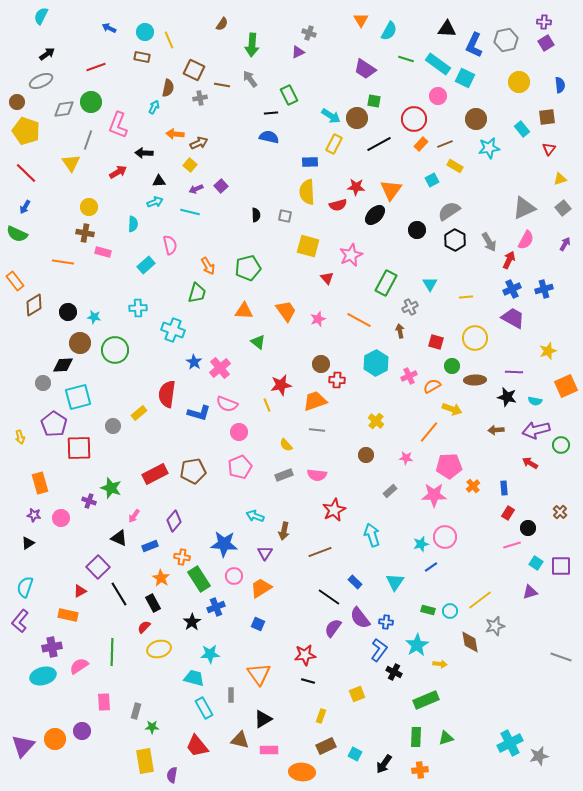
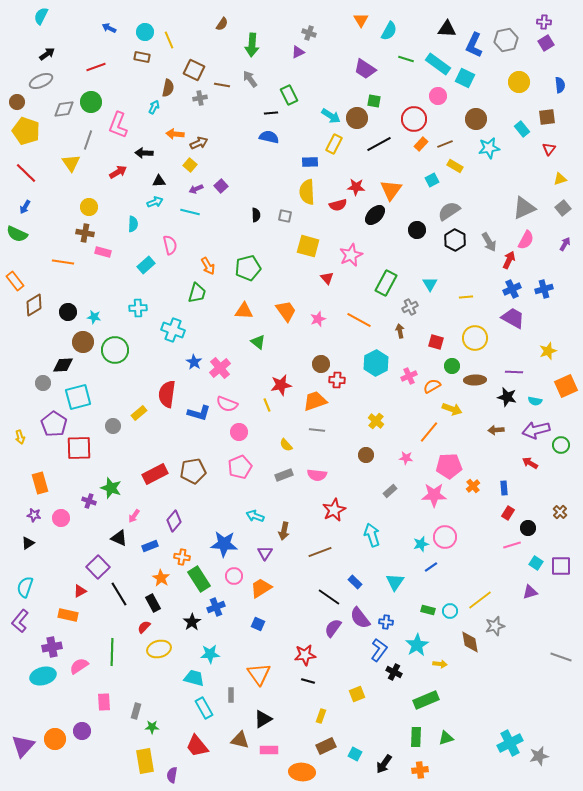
brown circle at (80, 343): moved 3 px right, 1 px up
